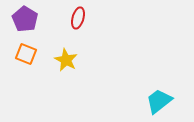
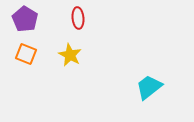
red ellipse: rotated 20 degrees counterclockwise
yellow star: moved 4 px right, 5 px up
cyan trapezoid: moved 10 px left, 14 px up
